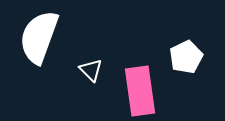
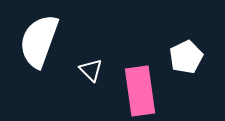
white semicircle: moved 4 px down
